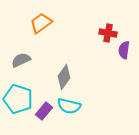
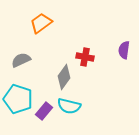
red cross: moved 23 px left, 24 px down
